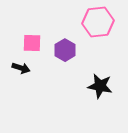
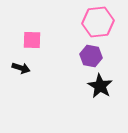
pink square: moved 3 px up
purple hexagon: moved 26 px right, 6 px down; rotated 20 degrees counterclockwise
black star: rotated 20 degrees clockwise
